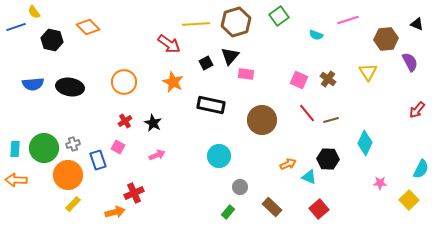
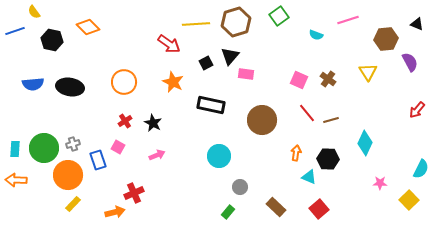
blue line at (16, 27): moved 1 px left, 4 px down
orange arrow at (288, 164): moved 8 px right, 11 px up; rotated 56 degrees counterclockwise
brown rectangle at (272, 207): moved 4 px right
